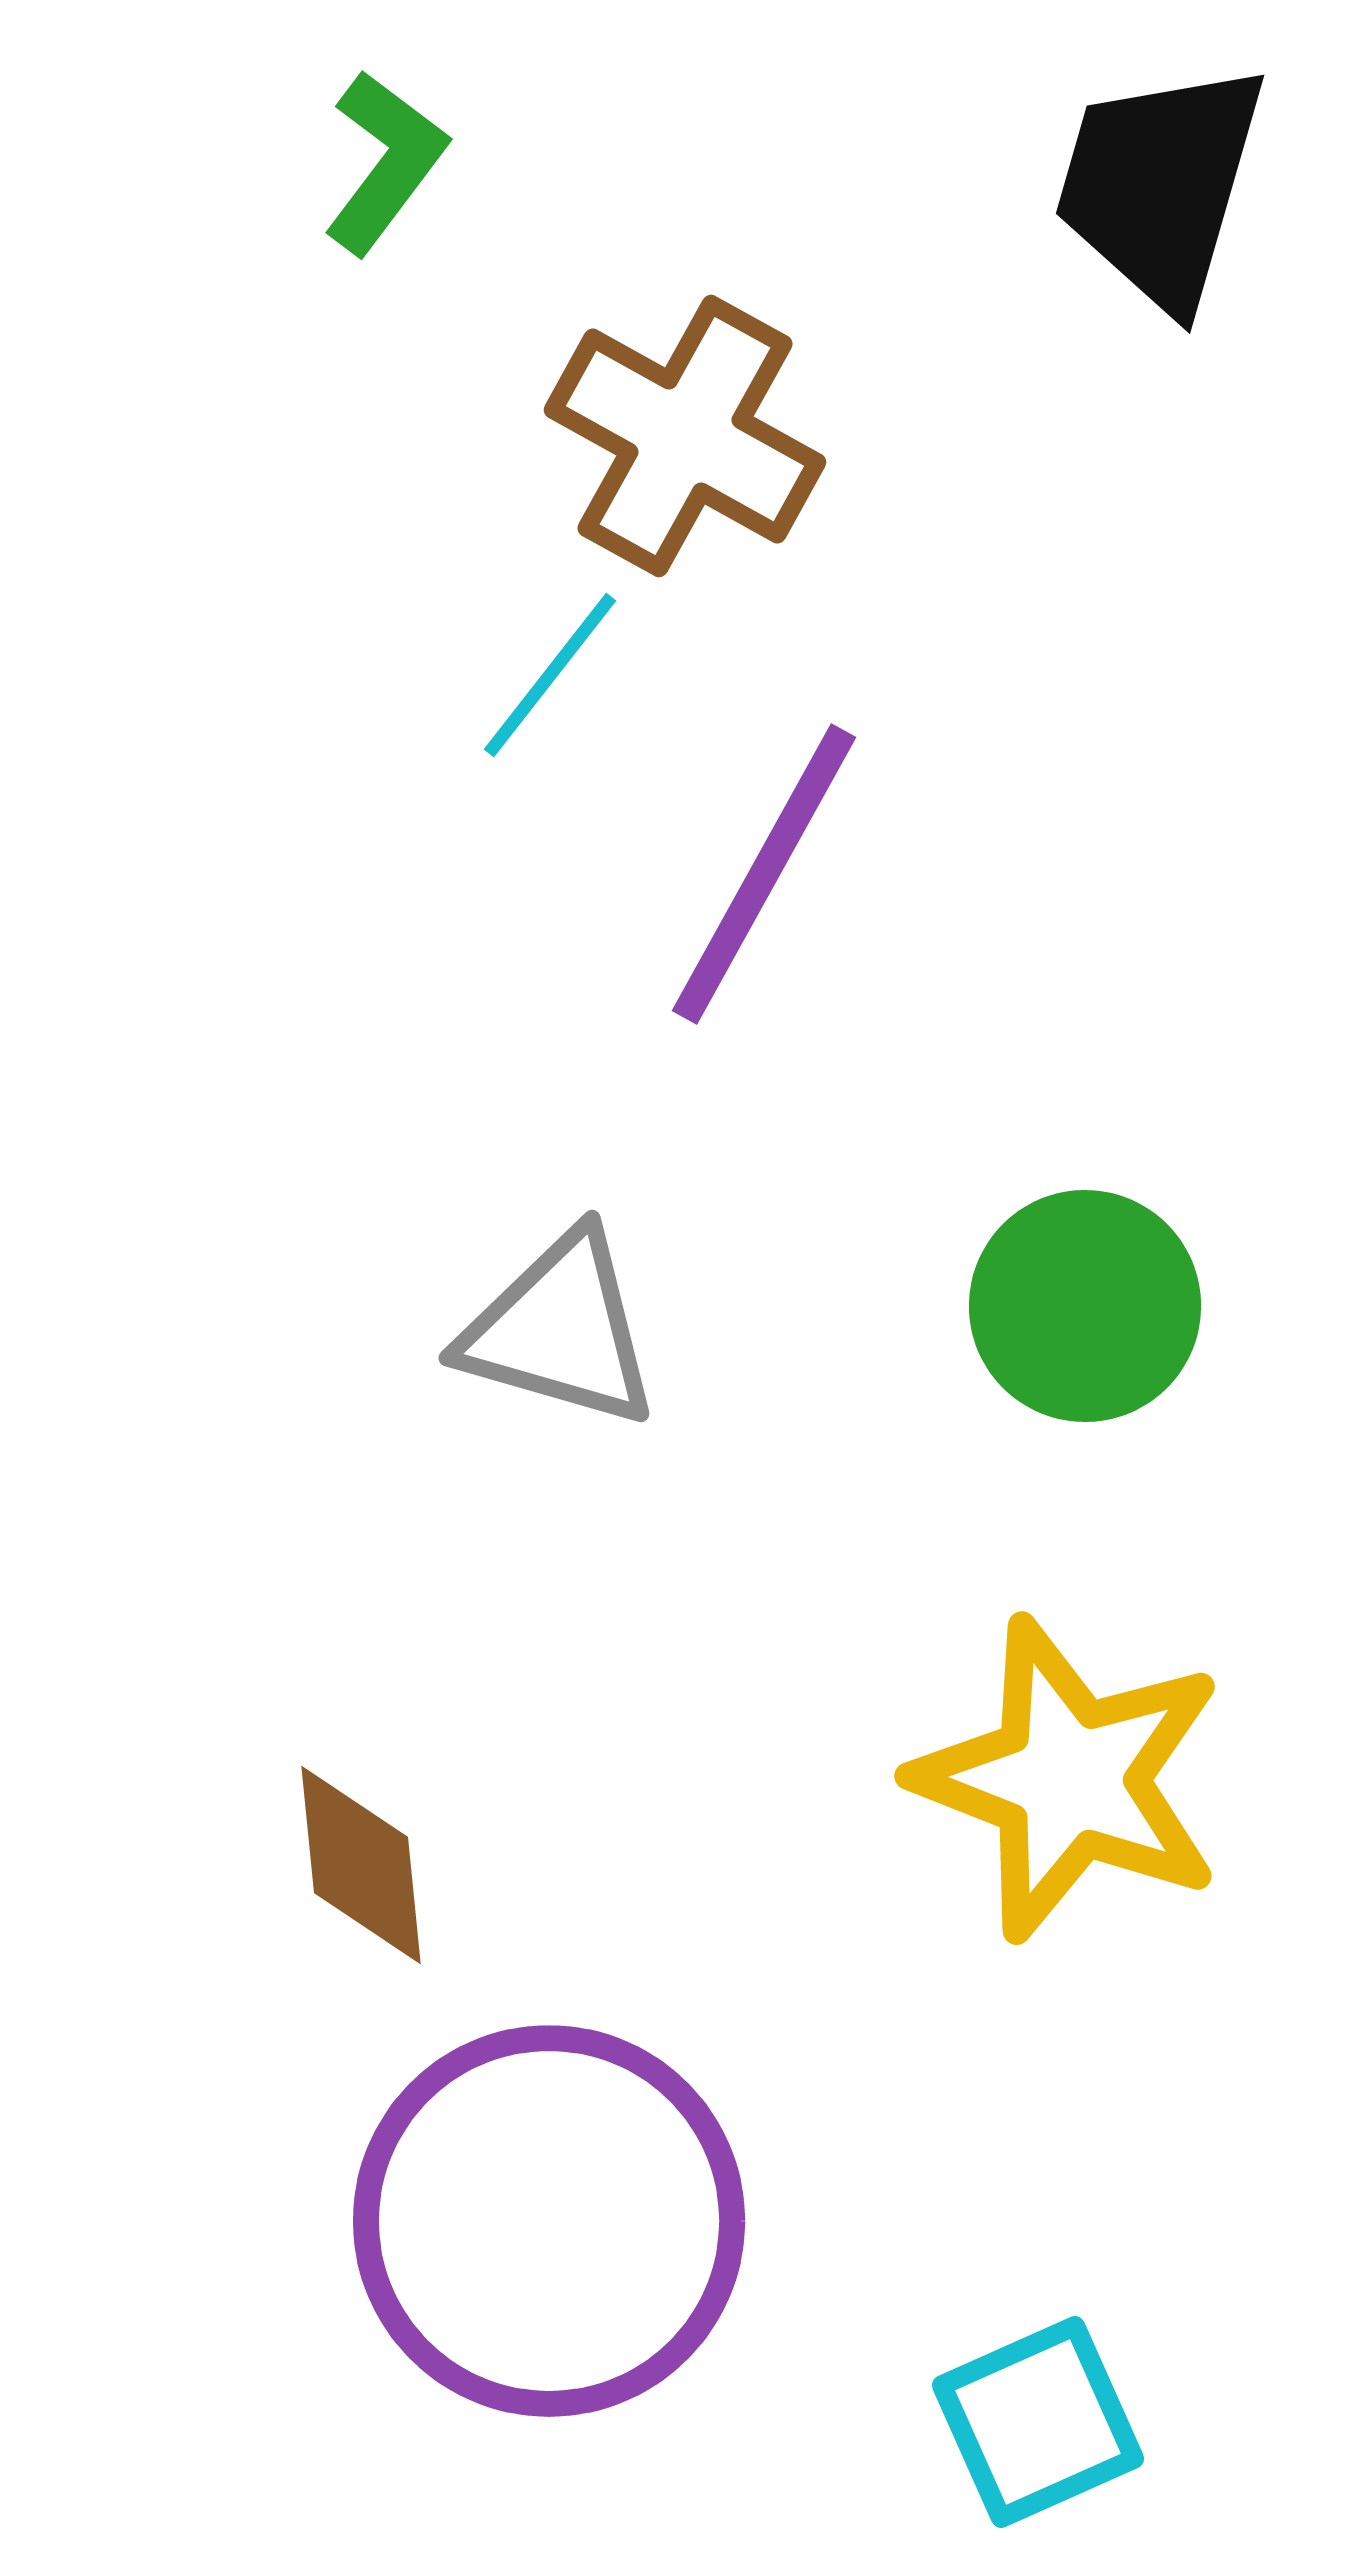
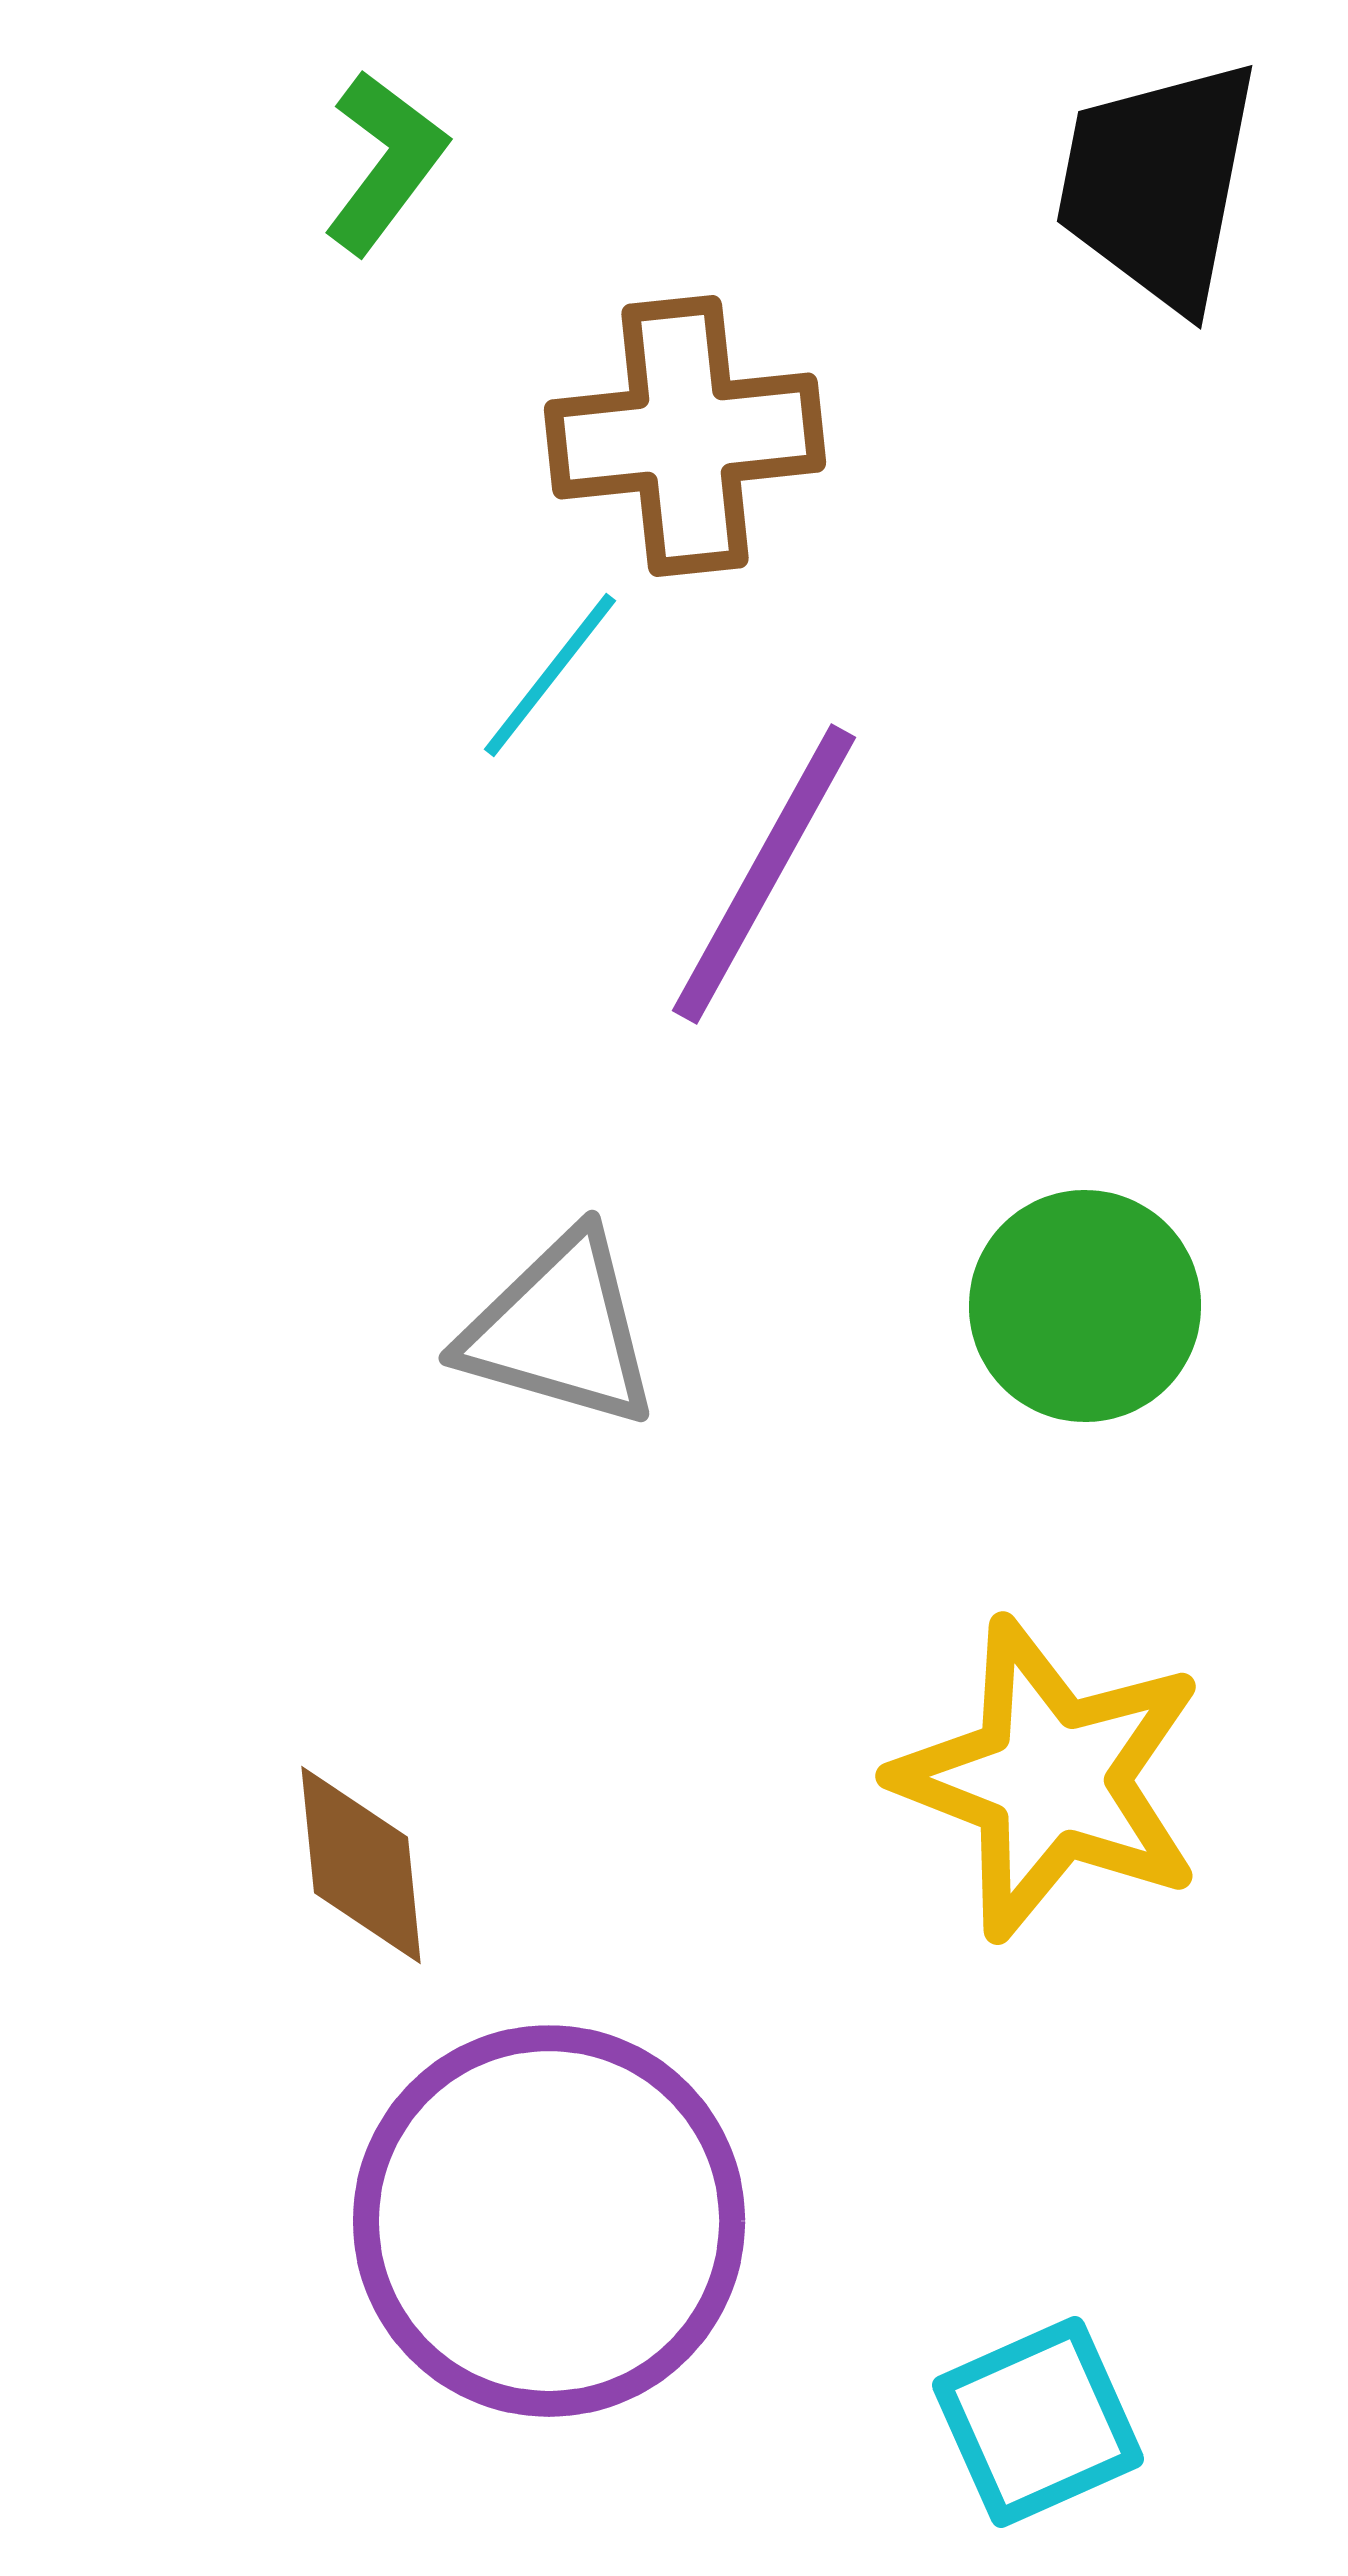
black trapezoid: moved 2 px left, 1 px up; rotated 5 degrees counterclockwise
brown cross: rotated 35 degrees counterclockwise
yellow star: moved 19 px left
